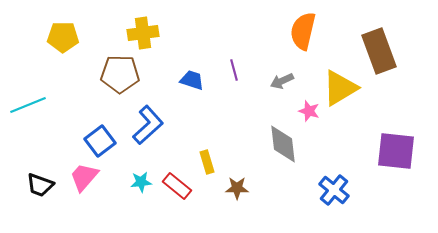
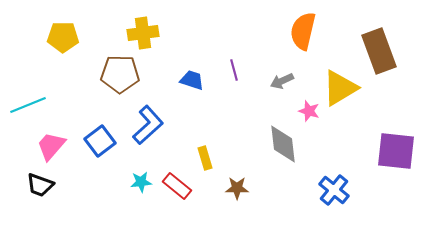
yellow rectangle: moved 2 px left, 4 px up
pink trapezoid: moved 33 px left, 31 px up
